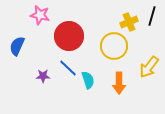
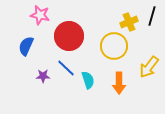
blue semicircle: moved 9 px right
blue line: moved 2 px left
